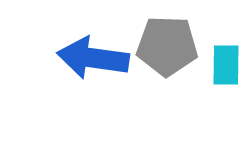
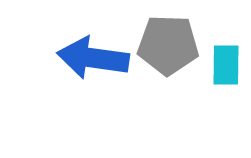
gray pentagon: moved 1 px right, 1 px up
